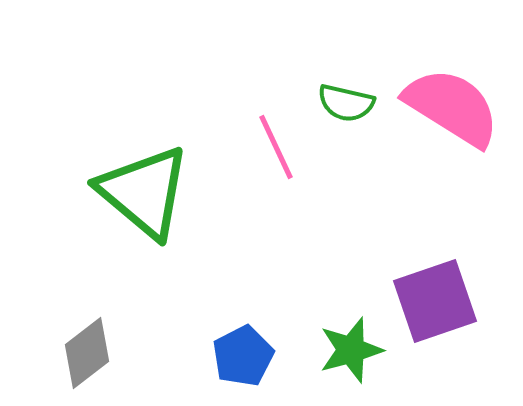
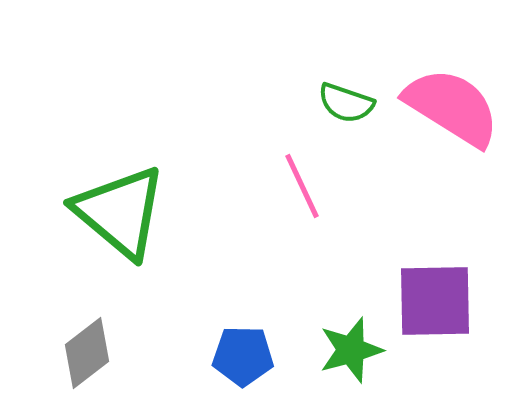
green semicircle: rotated 6 degrees clockwise
pink line: moved 26 px right, 39 px down
green triangle: moved 24 px left, 20 px down
purple square: rotated 18 degrees clockwise
blue pentagon: rotated 28 degrees clockwise
